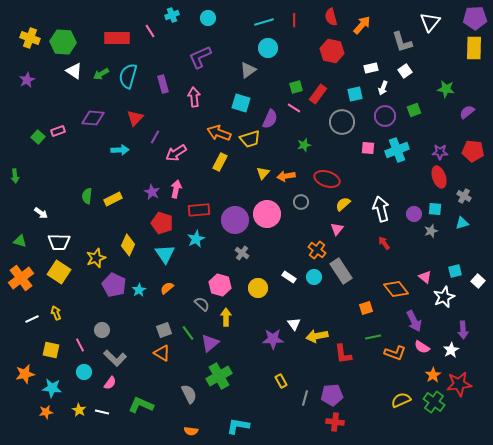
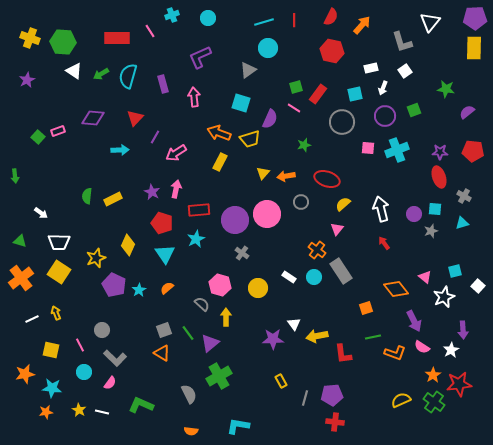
red semicircle at (331, 17): rotated 138 degrees counterclockwise
white square at (478, 281): moved 5 px down
